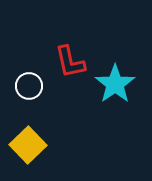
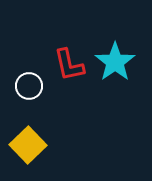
red L-shape: moved 1 px left, 3 px down
cyan star: moved 22 px up
